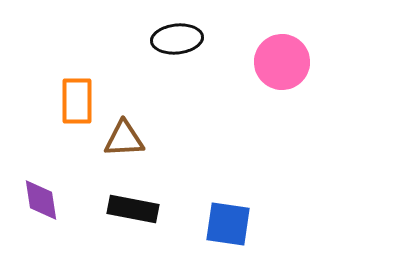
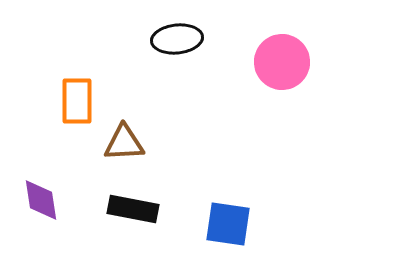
brown triangle: moved 4 px down
